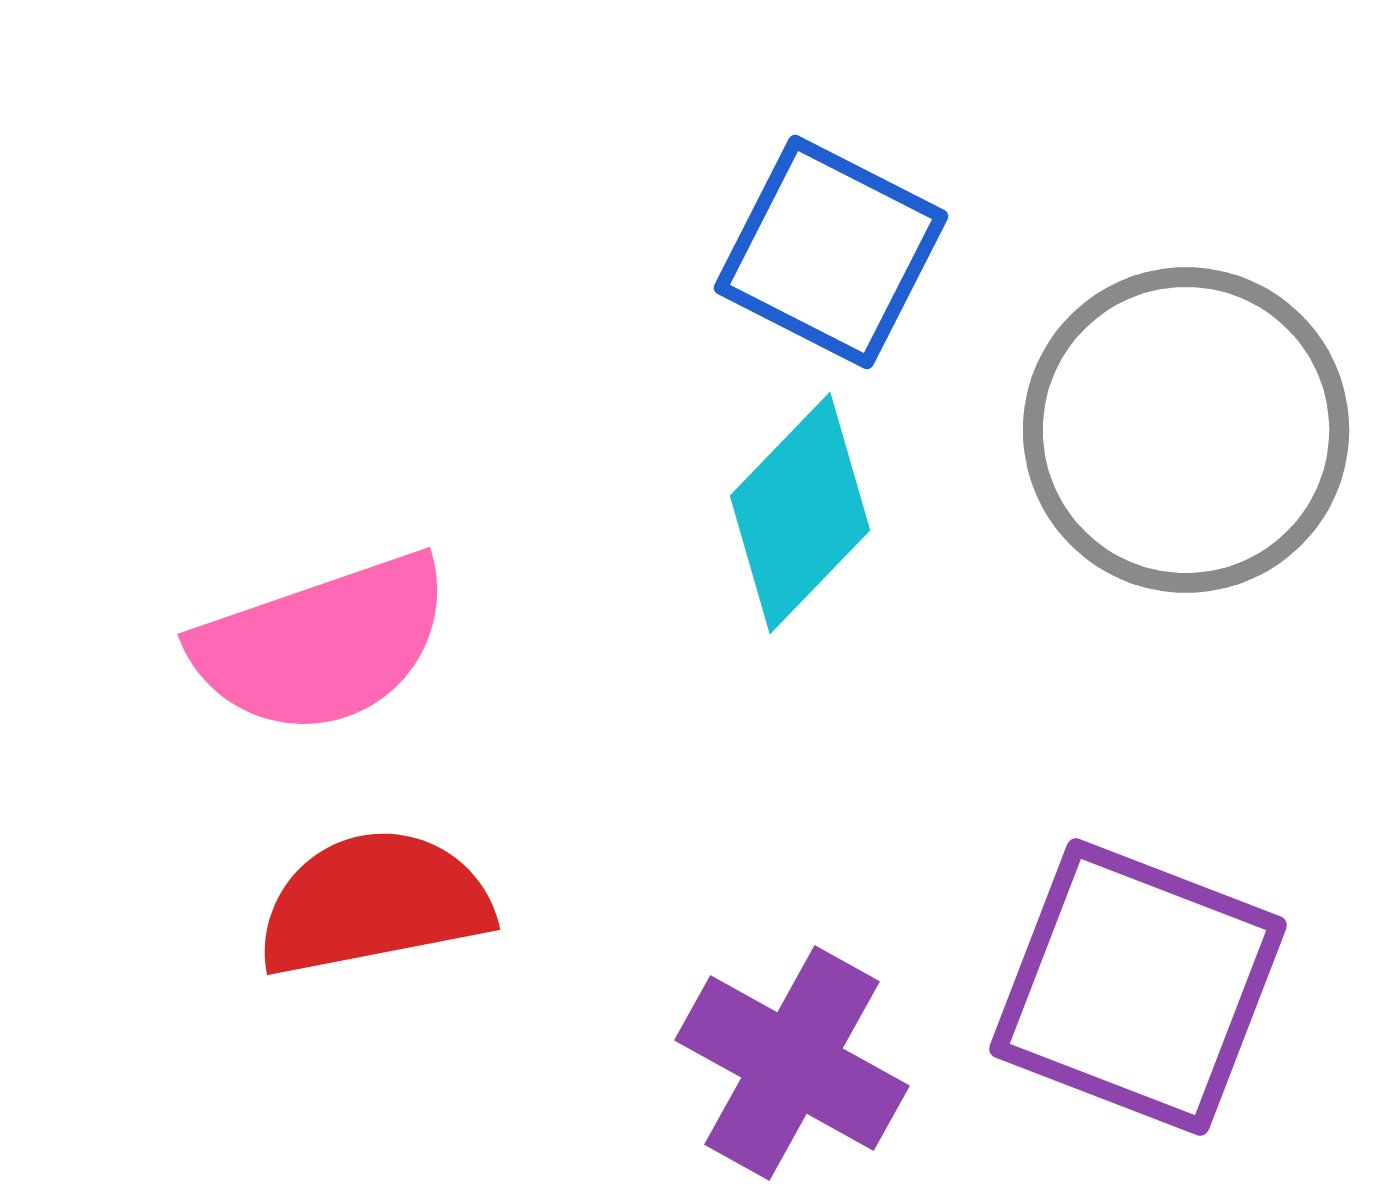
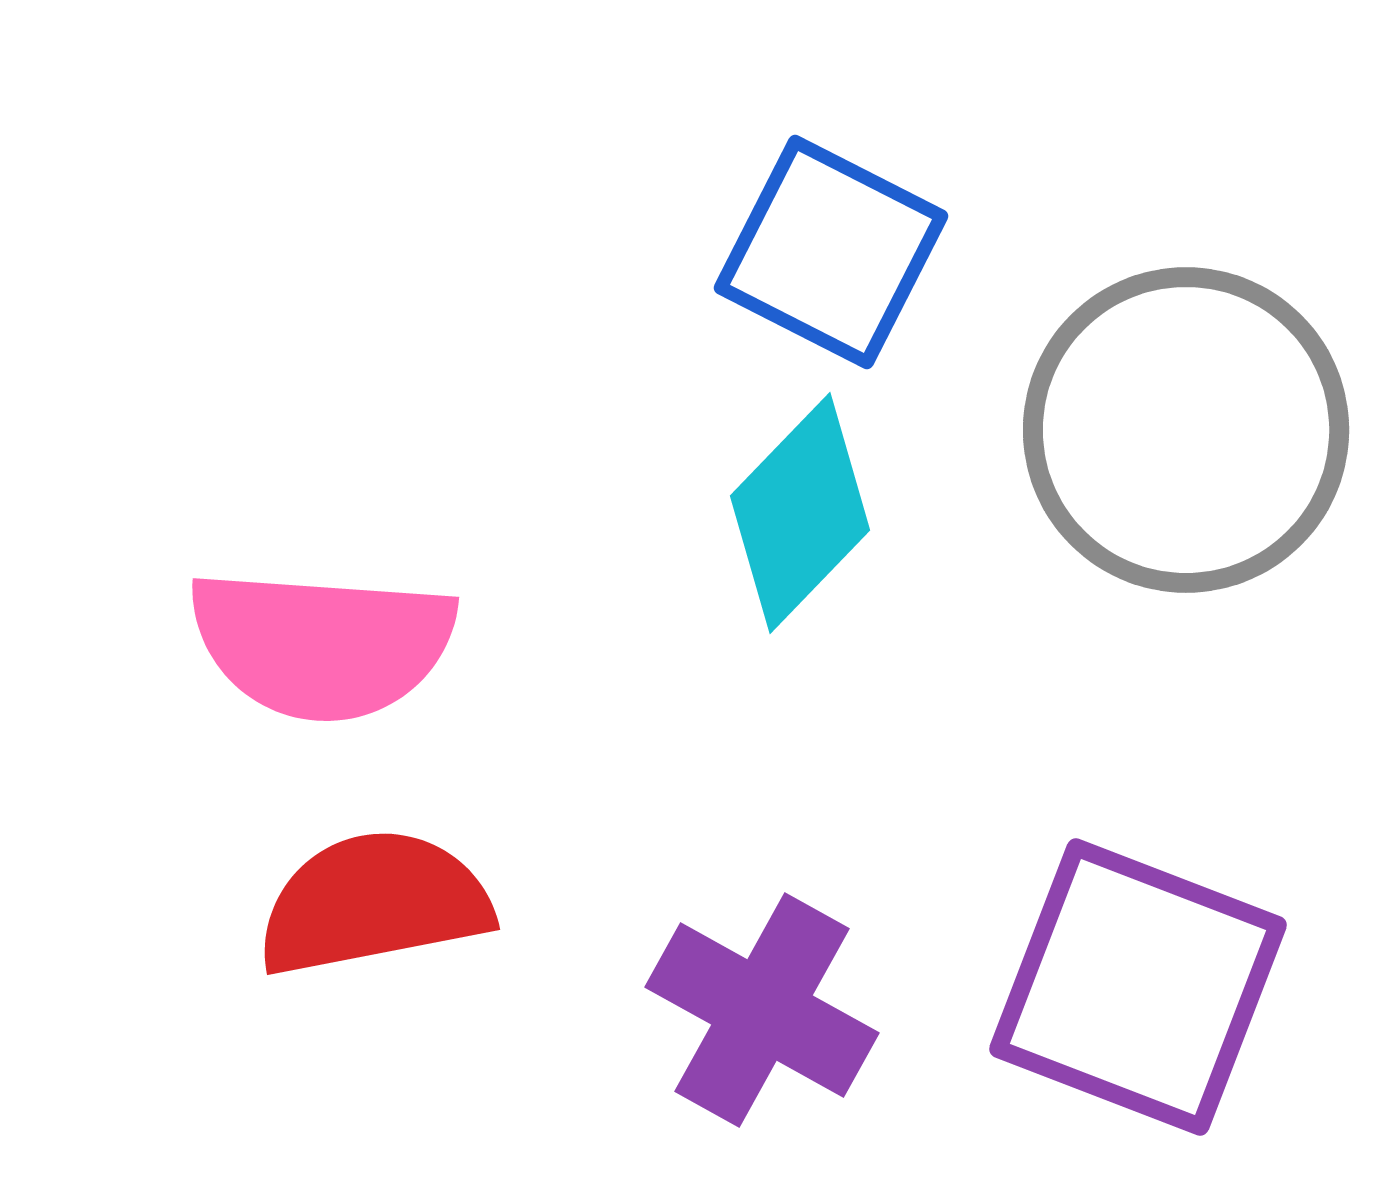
pink semicircle: rotated 23 degrees clockwise
purple cross: moved 30 px left, 53 px up
